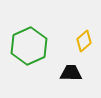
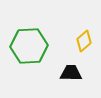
green hexagon: rotated 21 degrees clockwise
